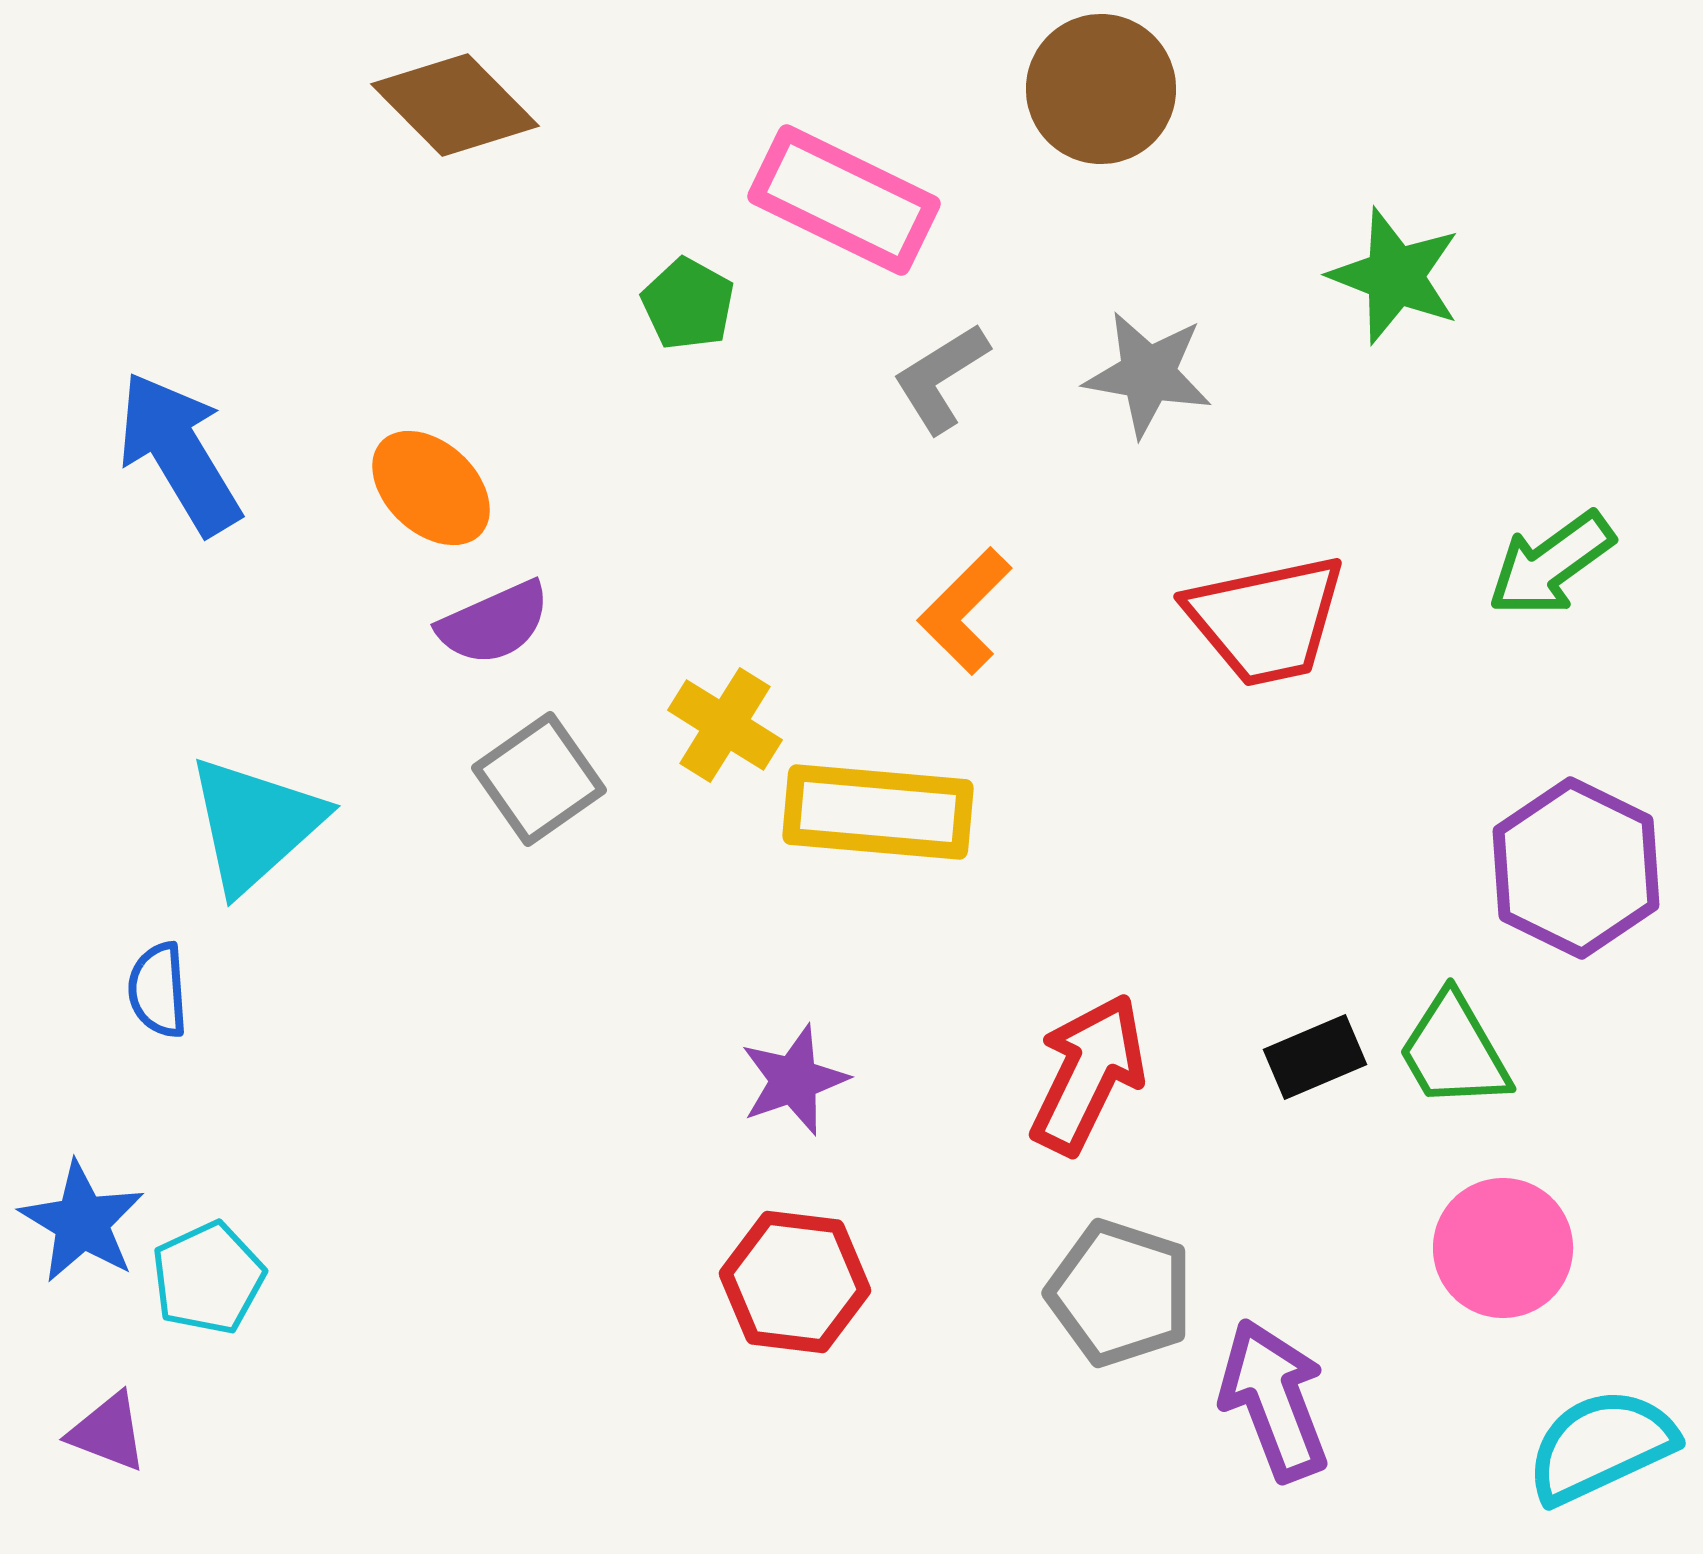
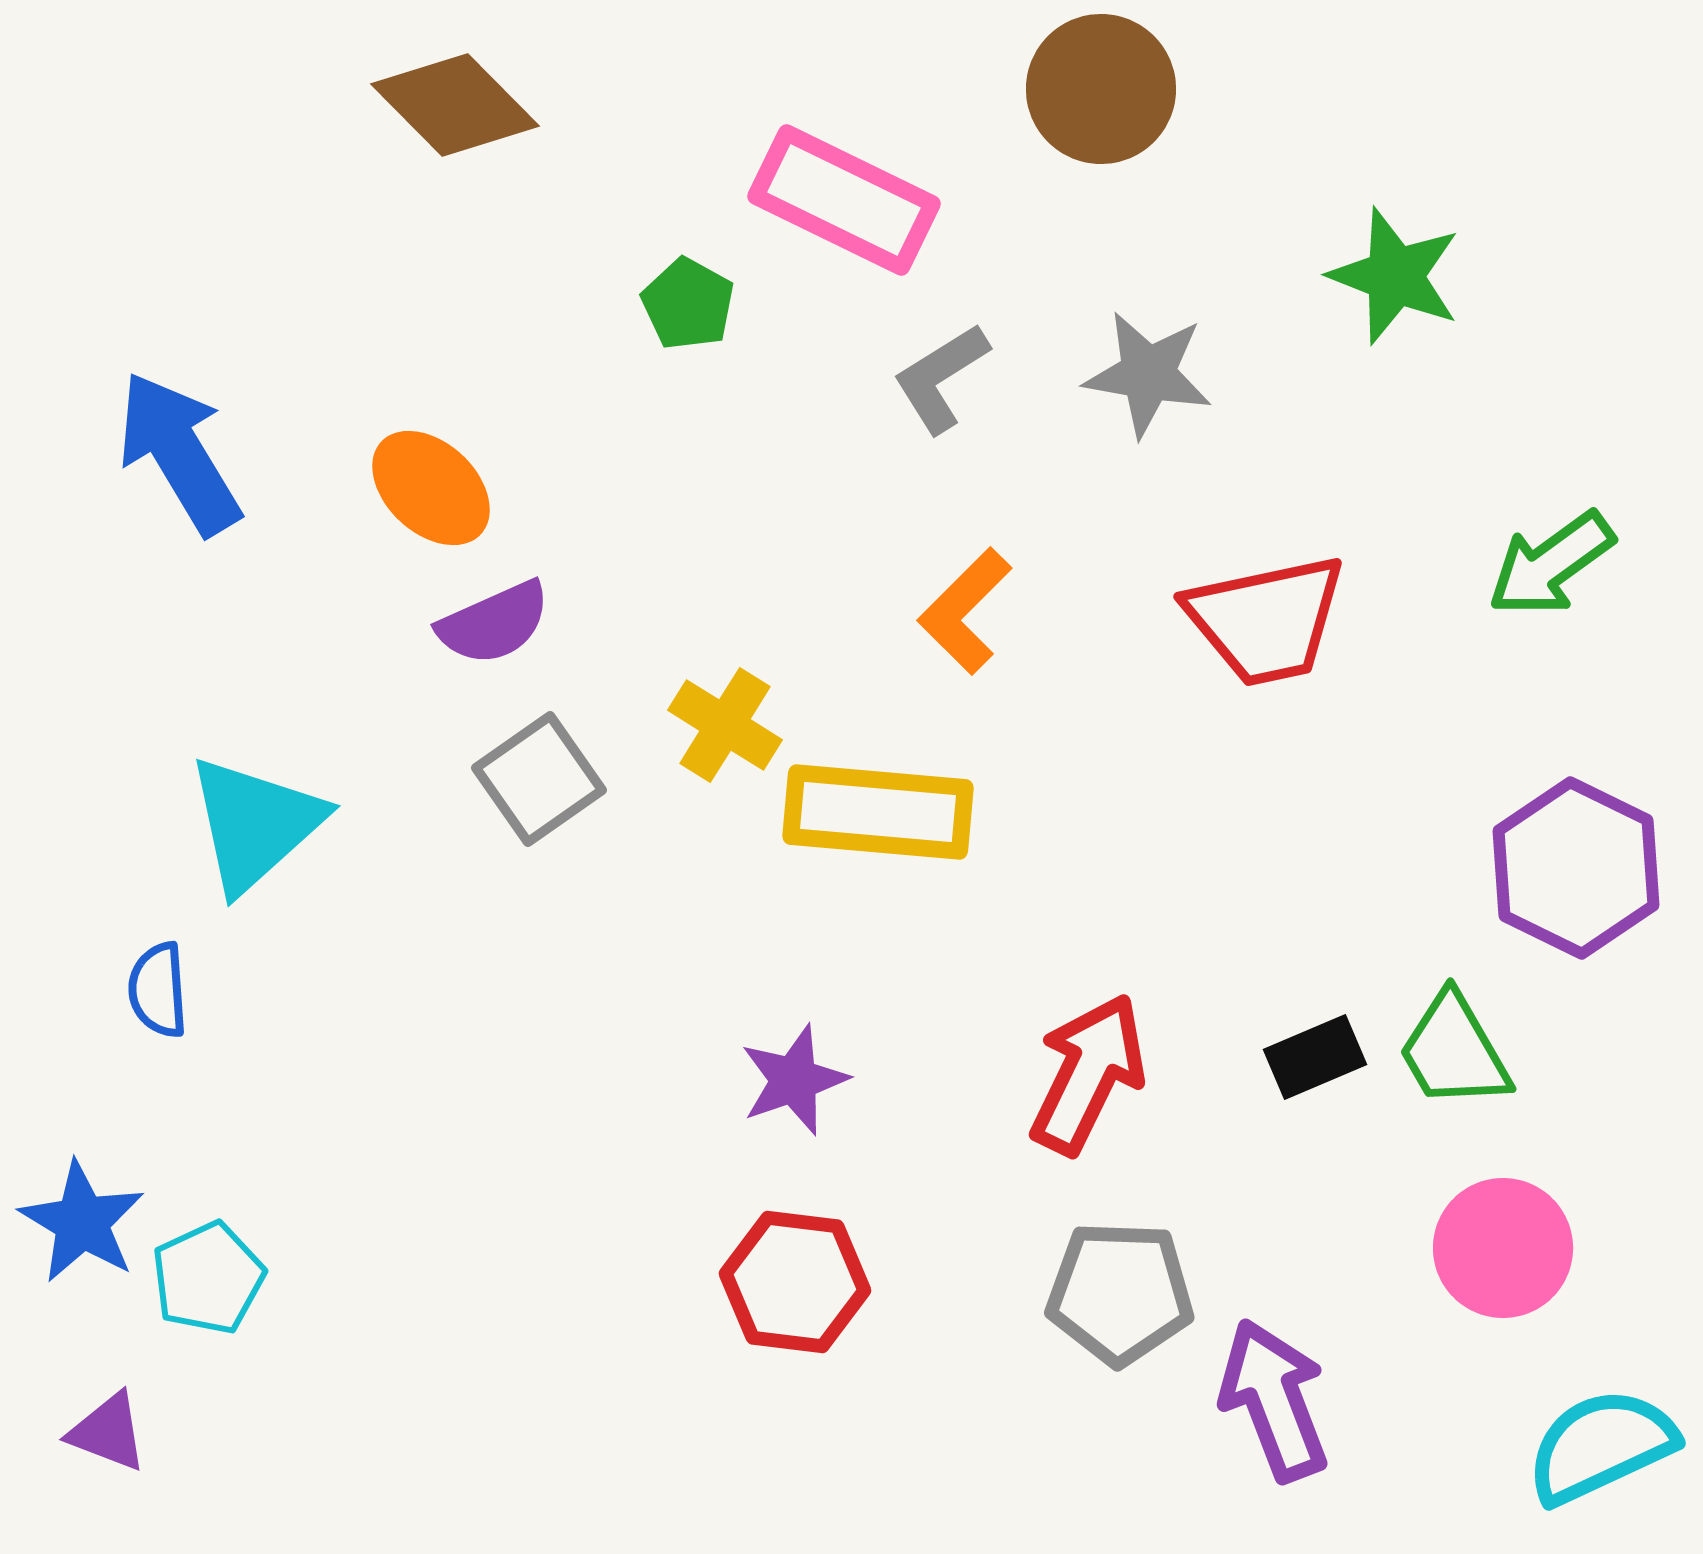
gray pentagon: rotated 16 degrees counterclockwise
